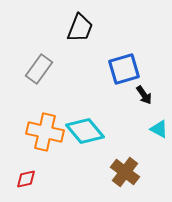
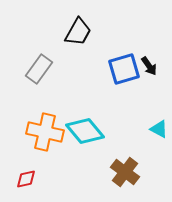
black trapezoid: moved 2 px left, 4 px down; rotated 8 degrees clockwise
black arrow: moved 5 px right, 29 px up
